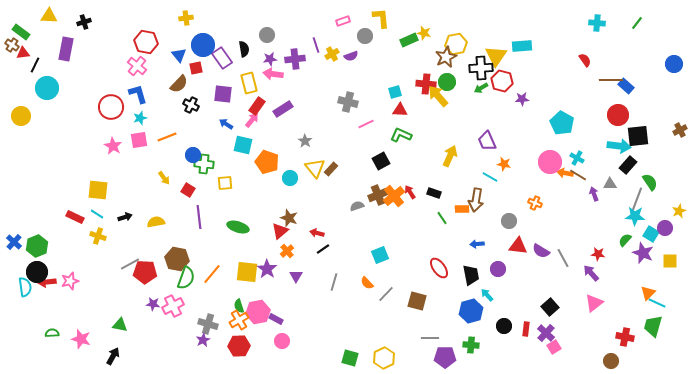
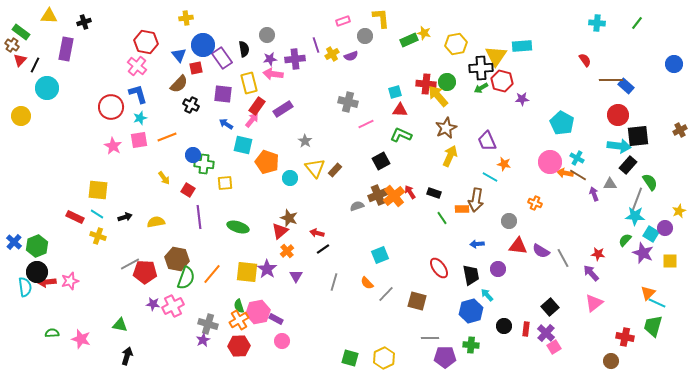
red triangle at (23, 53): moved 3 px left, 7 px down; rotated 40 degrees counterclockwise
brown star at (446, 57): moved 71 px down
brown rectangle at (331, 169): moved 4 px right, 1 px down
black arrow at (113, 356): moved 14 px right; rotated 12 degrees counterclockwise
